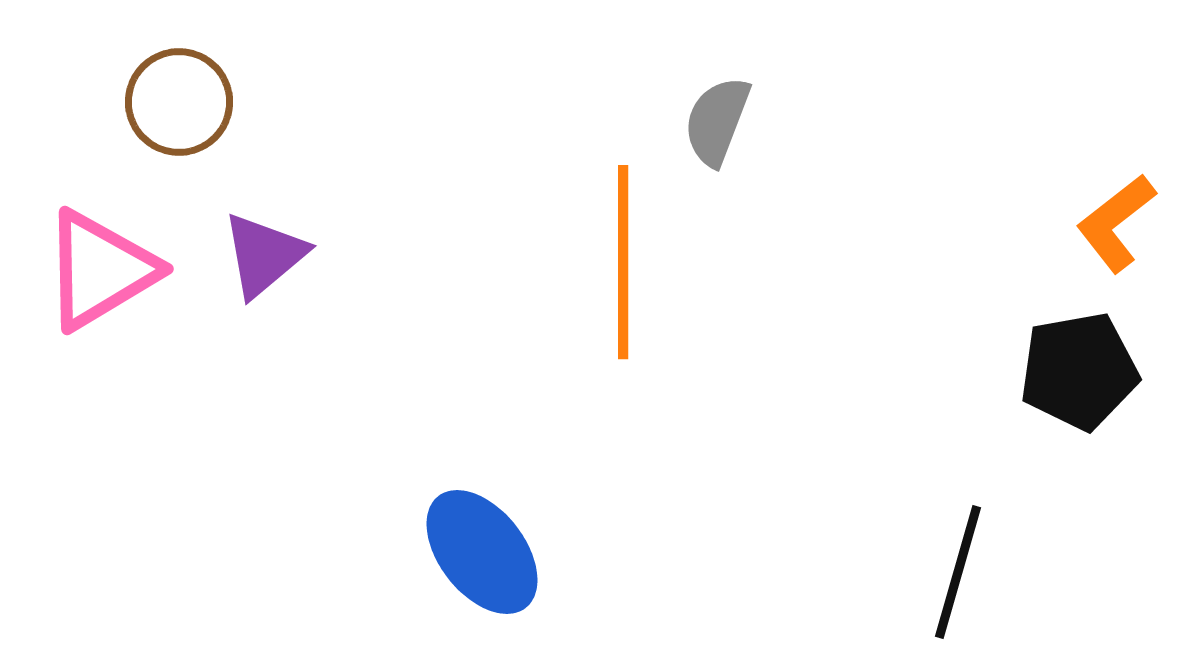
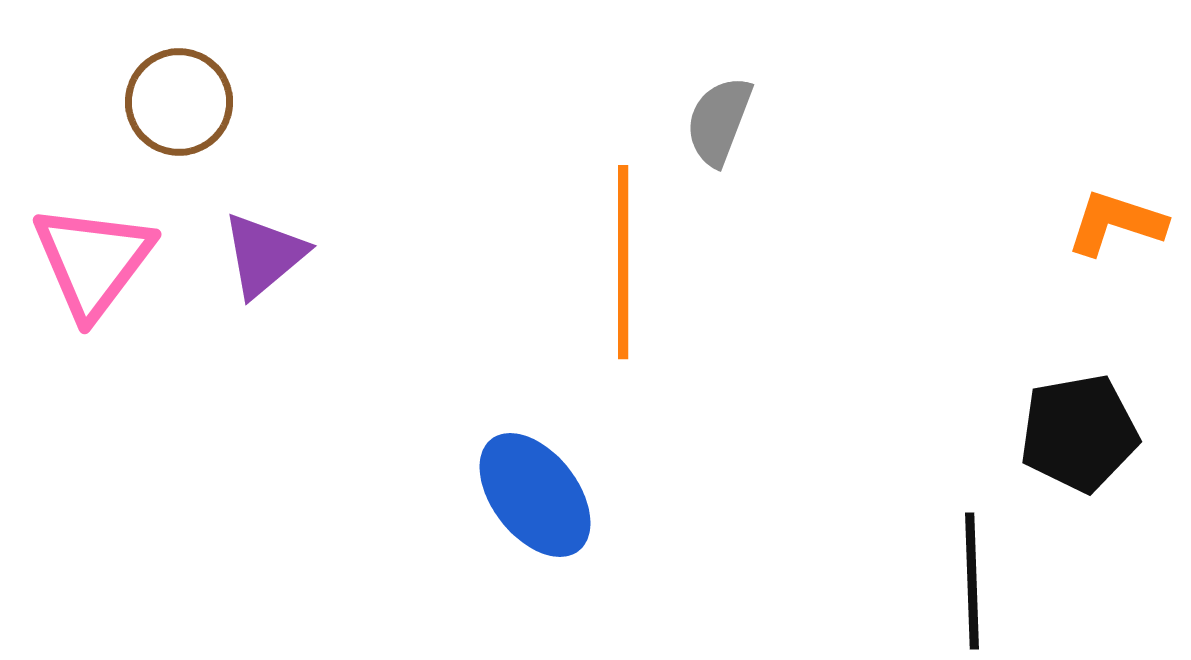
gray semicircle: moved 2 px right
orange L-shape: rotated 56 degrees clockwise
pink triangle: moved 7 px left, 9 px up; rotated 22 degrees counterclockwise
black pentagon: moved 62 px down
blue ellipse: moved 53 px right, 57 px up
black line: moved 14 px right, 9 px down; rotated 18 degrees counterclockwise
